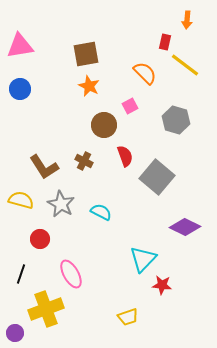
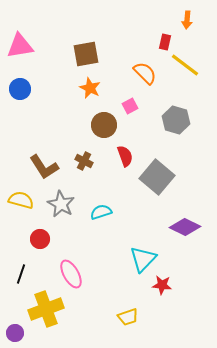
orange star: moved 1 px right, 2 px down
cyan semicircle: rotated 45 degrees counterclockwise
